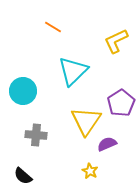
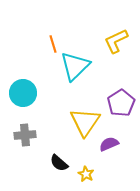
orange line: moved 17 px down; rotated 42 degrees clockwise
cyan triangle: moved 2 px right, 5 px up
cyan circle: moved 2 px down
yellow triangle: moved 1 px left, 1 px down
gray cross: moved 11 px left; rotated 10 degrees counterclockwise
purple semicircle: moved 2 px right
yellow star: moved 4 px left, 3 px down
black semicircle: moved 36 px right, 13 px up
